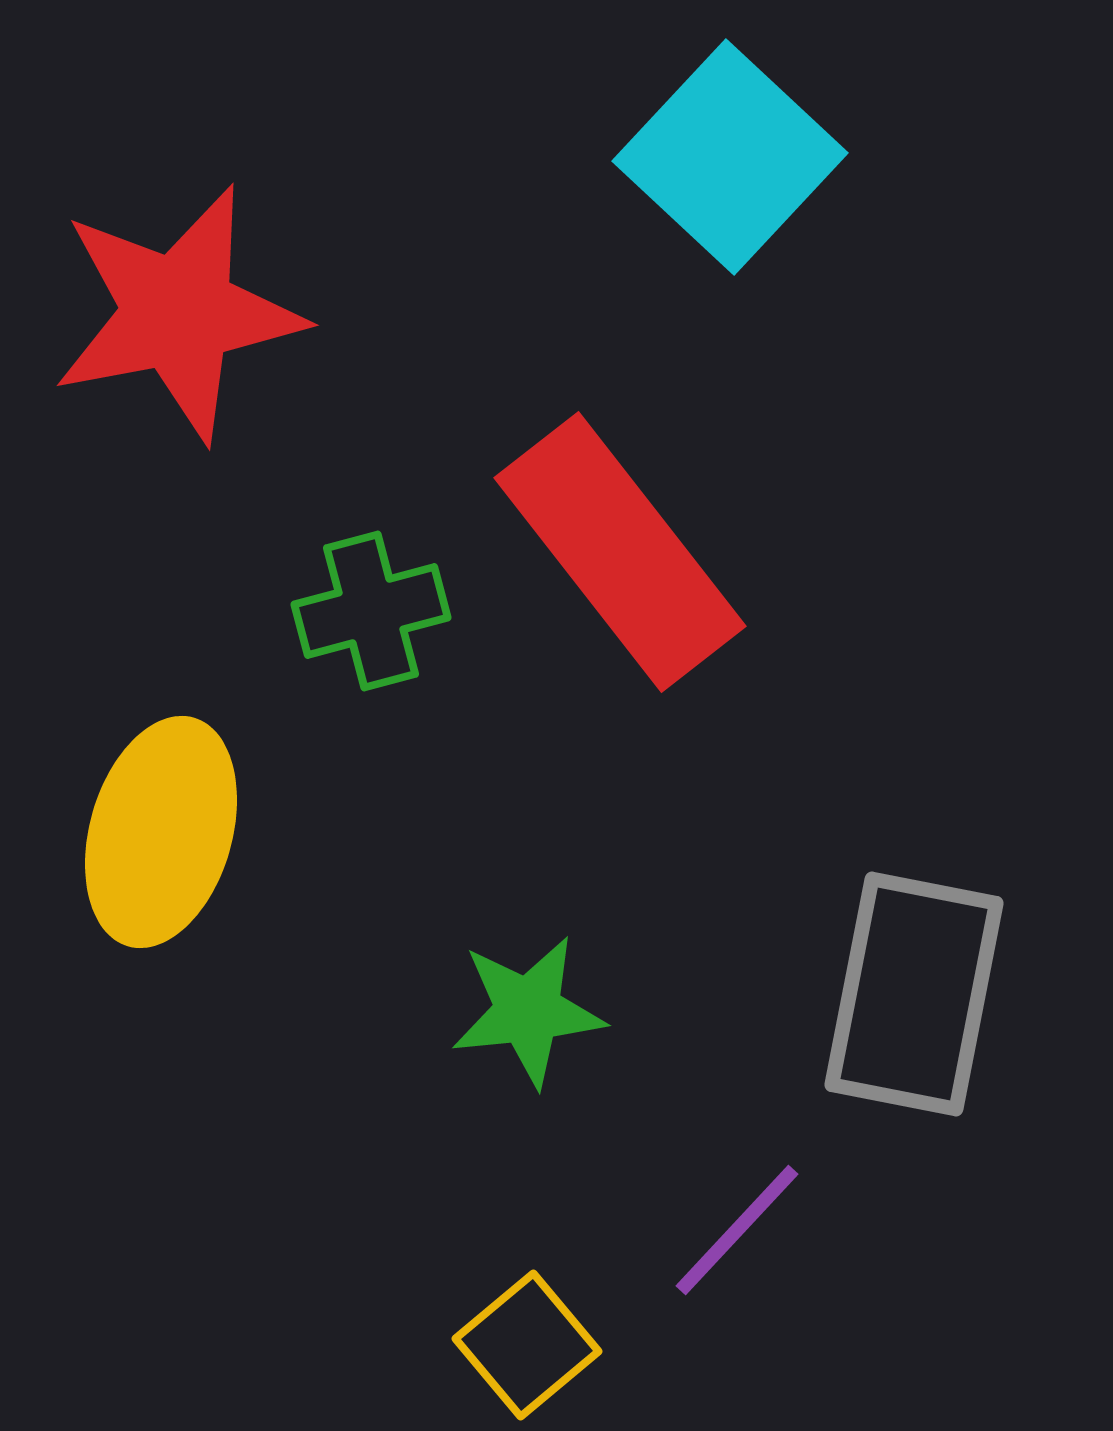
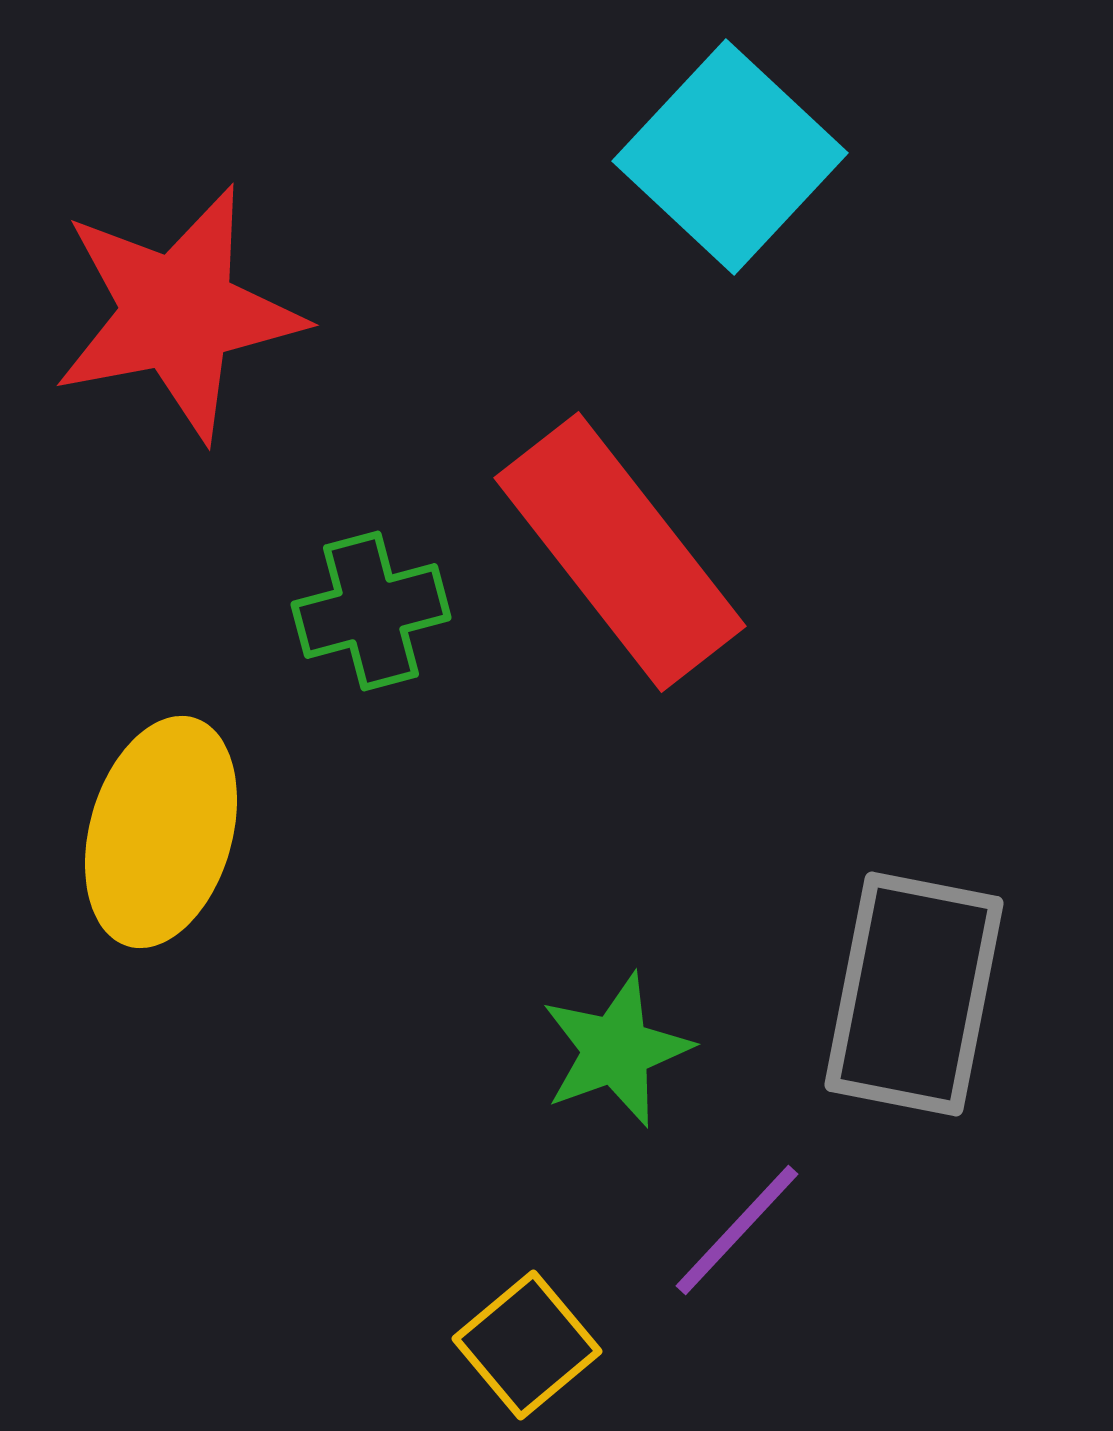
green star: moved 88 px right, 39 px down; rotated 14 degrees counterclockwise
